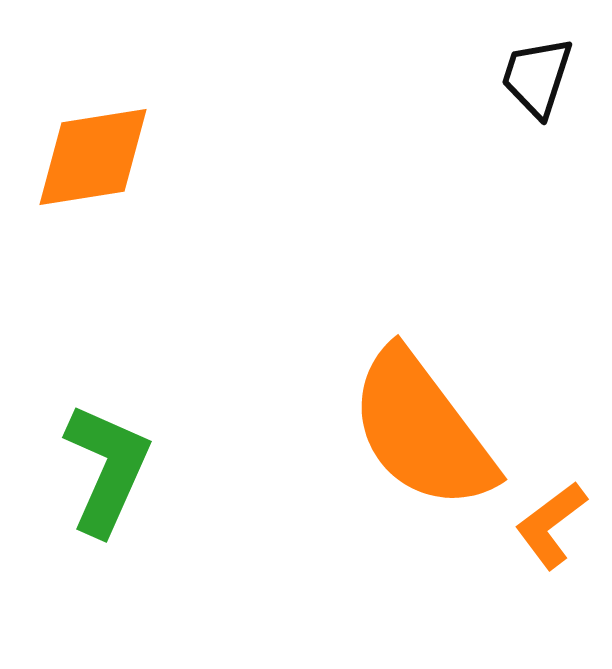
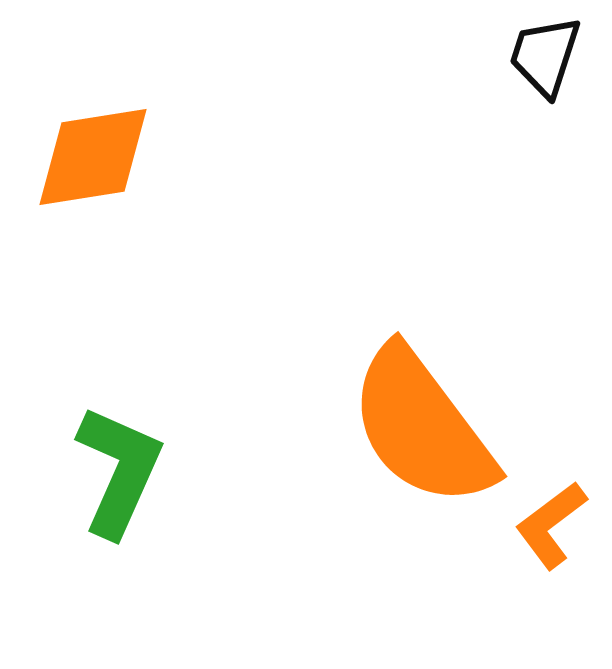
black trapezoid: moved 8 px right, 21 px up
orange semicircle: moved 3 px up
green L-shape: moved 12 px right, 2 px down
